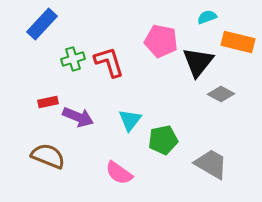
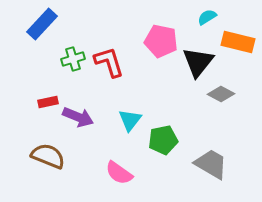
cyan semicircle: rotated 12 degrees counterclockwise
